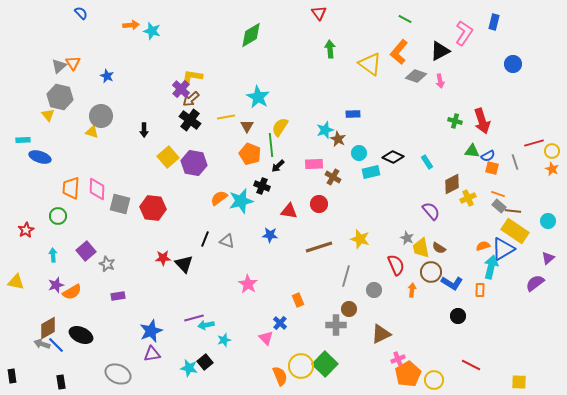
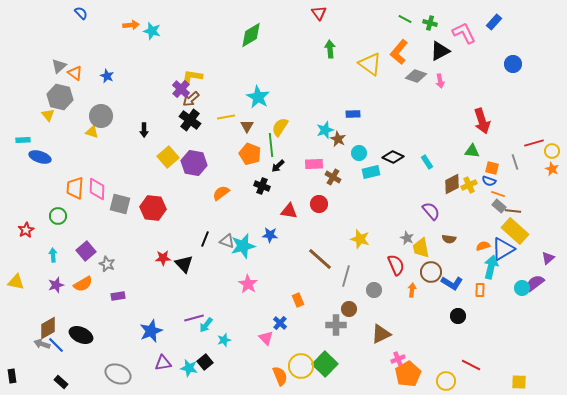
blue rectangle at (494, 22): rotated 28 degrees clockwise
pink L-shape at (464, 33): rotated 60 degrees counterclockwise
orange triangle at (73, 63): moved 2 px right, 10 px down; rotated 21 degrees counterclockwise
green cross at (455, 121): moved 25 px left, 98 px up
blue semicircle at (488, 156): moved 1 px right, 25 px down; rotated 48 degrees clockwise
orange trapezoid at (71, 188): moved 4 px right
orange semicircle at (219, 198): moved 2 px right, 5 px up
yellow cross at (468, 198): moved 1 px right, 13 px up
cyan star at (241, 201): moved 2 px right, 45 px down
cyan circle at (548, 221): moved 26 px left, 67 px down
yellow rectangle at (515, 231): rotated 8 degrees clockwise
brown line at (319, 247): moved 1 px right, 12 px down; rotated 60 degrees clockwise
brown semicircle at (439, 248): moved 10 px right, 9 px up; rotated 24 degrees counterclockwise
orange semicircle at (72, 292): moved 11 px right, 8 px up
cyan arrow at (206, 325): rotated 42 degrees counterclockwise
purple triangle at (152, 354): moved 11 px right, 9 px down
yellow circle at (434, 380): moved 12 px right, 1 px down
black rectangle at (61, 382): rotated 40 degrees counterclockwise
